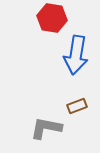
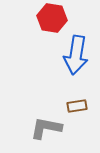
brown rectangle: rotated 12 degrees clockwise
